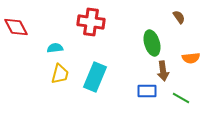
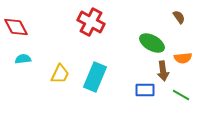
red cross: rotated 20 degrees clockwise
green ellipse: rotated 45 degrees counterclockwise
cyan semicircle: moved 32 px left, 11 px down
orange semicircle: moved 8 px left
yellow trapezoid: rotated 10 degrees clockwise
blue rectangle: moved 2 px left, 1 px up
green line: moved 3 px up
